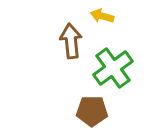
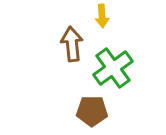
yellow arrow: rotated 110 degrees counterclockwise
brown arrow: moved 1 px right, 3 px down
